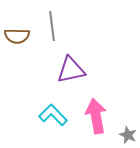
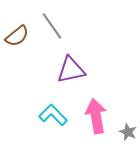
gray line: rotated 28 degrees counterclockwise
brown semicircle: rotated 40 degrees counterclockwise
gray star: moved 3 px up
